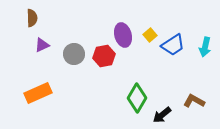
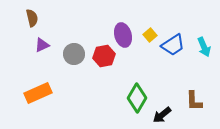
brown semicircle: rotated 12 degrees counterclockwise
cyan arrow: moved 1 px left; rotated 36 degrees counterclockwise
brown L-shape: rotated 120 degrees counterclockwise
